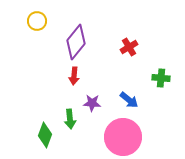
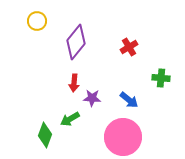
red arrow: moved 7 px down
purple star: moved 5 px up
green arrow: rotated 66 degrees clockwise
